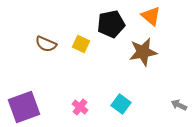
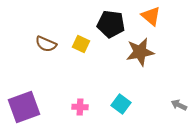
black pentagon: rotated 20 degrees clockwise
brown star: moved 3 px left
pink cross: rotated 35 degrees counterclockwise
